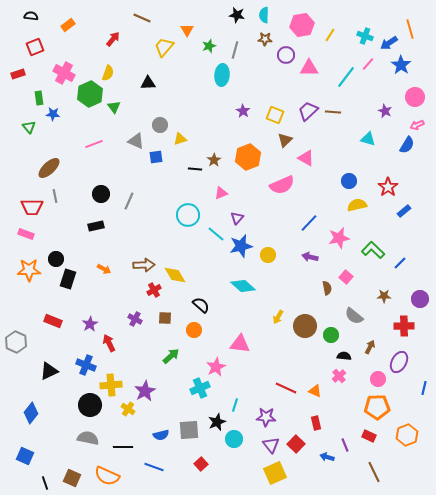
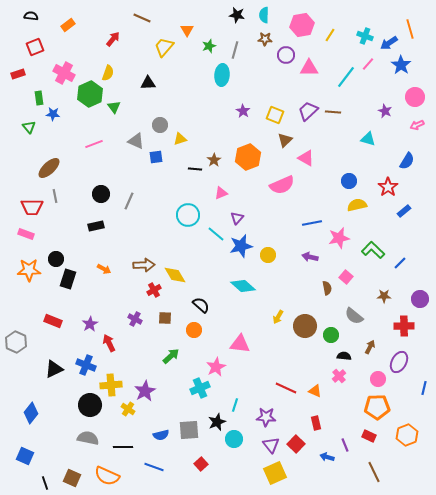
blue semicircle at (407, 145): moved 16 px down
blue line at (309, 223): moved 3 px right; rotated 36 degrees clockwise
black triangle at (49, 371): moved 5 px right, 2 px up
